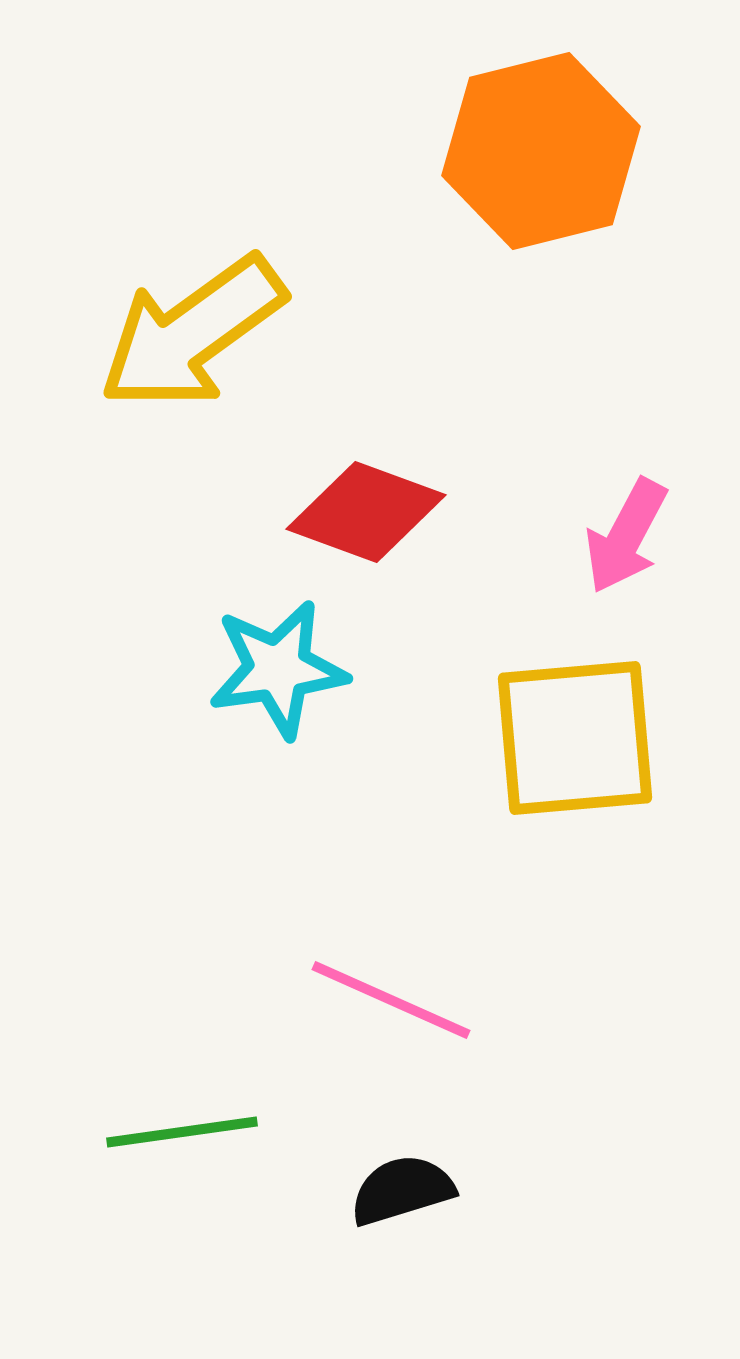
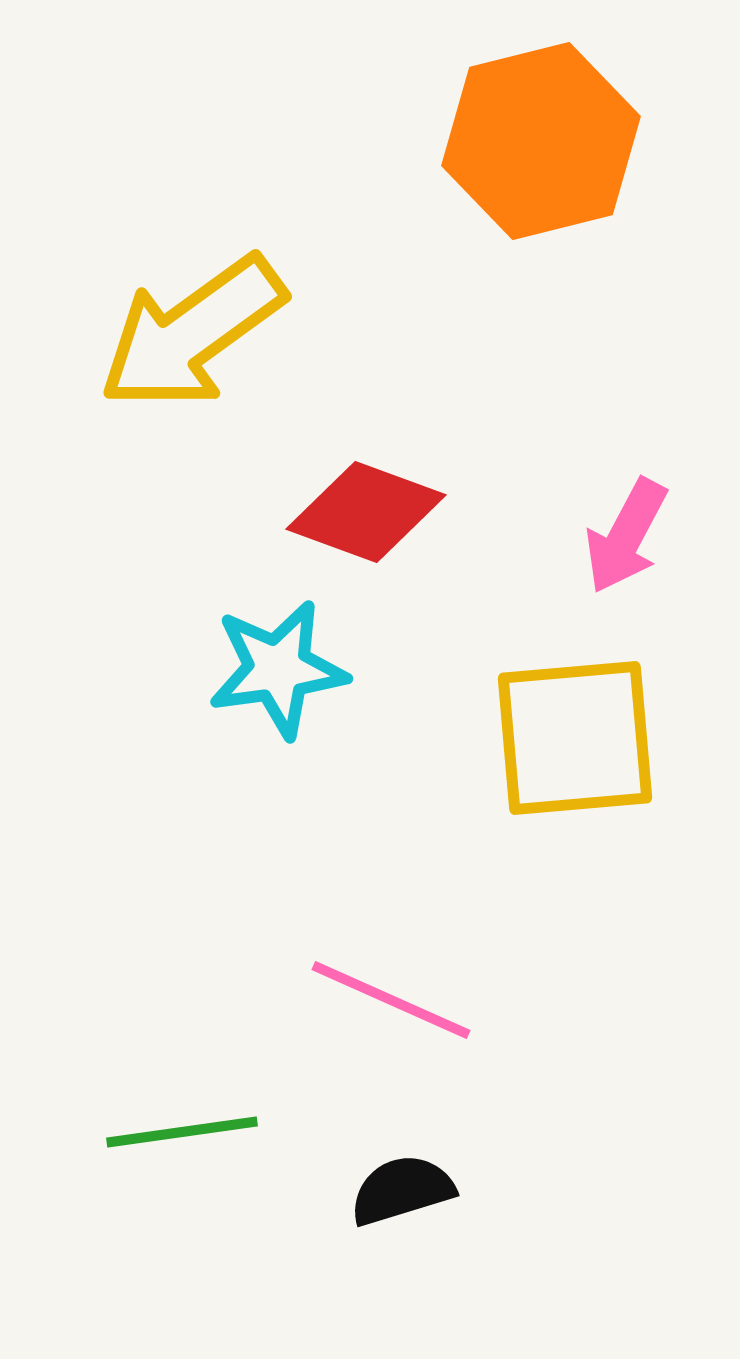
orange hexagon: moved 10 px up
